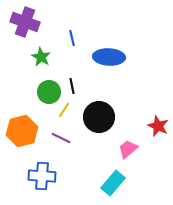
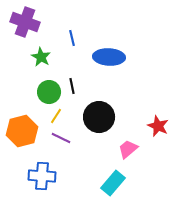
yellow line: moved 8 px left, 6 px down
